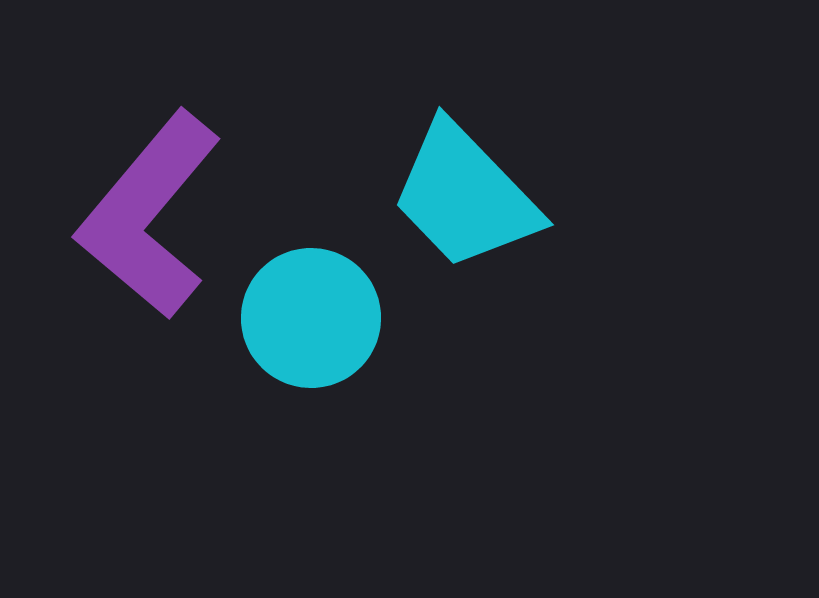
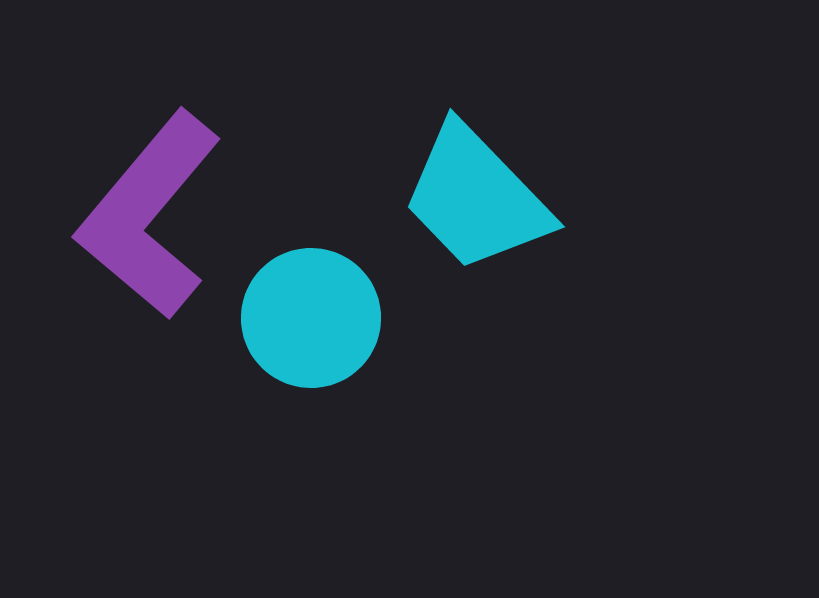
cyan trapezoid: moved 11 px right, 2 px down
